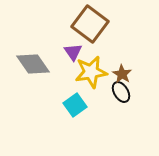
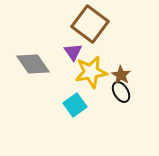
brown star: moved 1 px left, 1 px down
